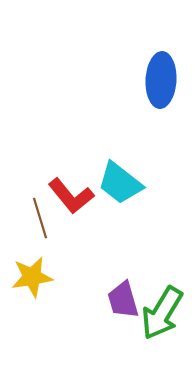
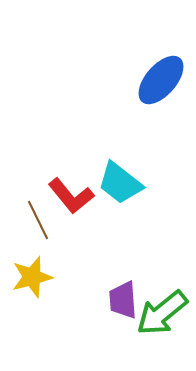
blue ellipse: rotated 38 degrees clockwise
brown line: moved 2 px left, 2 px down; rotated 9 degrees counterclockwise
yellow star: rotated 6 degrees counterclockwise
purple trapezoid: rotated 12 degrees clockwise
green arrow: rotated 20 degrees clockwise
